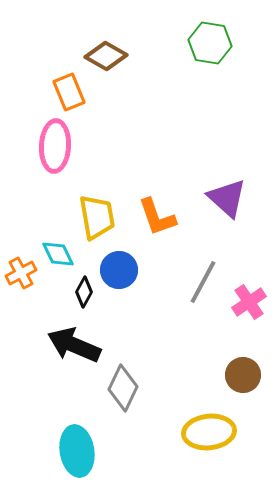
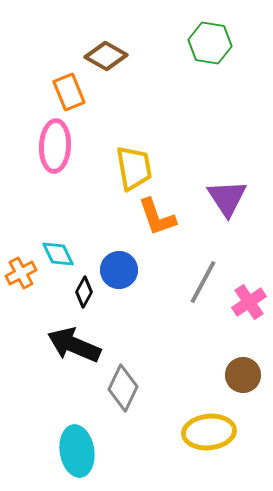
purple triangle: rotated 15 degrees clockwise
yellow trapezoid: moved 37 px right, 49 px up
